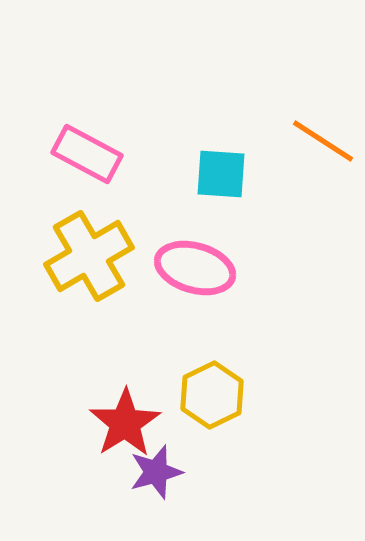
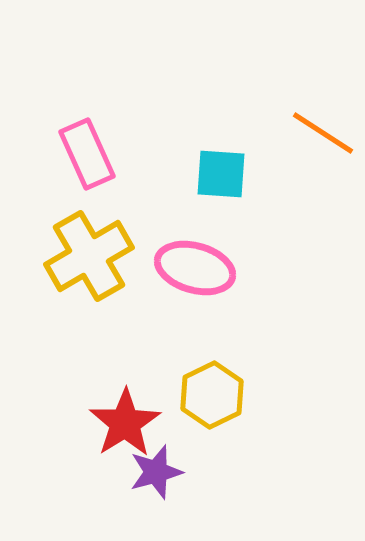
orange line: moved 8 px up
pink rectangle: rotated 38 degrees clockwise
